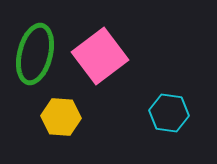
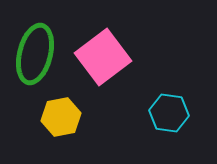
pink square: moved 3 px right, 1 px down
yellow hexagon: rotated 15 degrees counterclockwise
